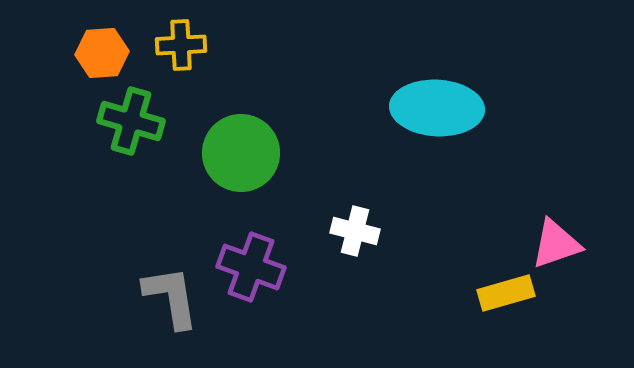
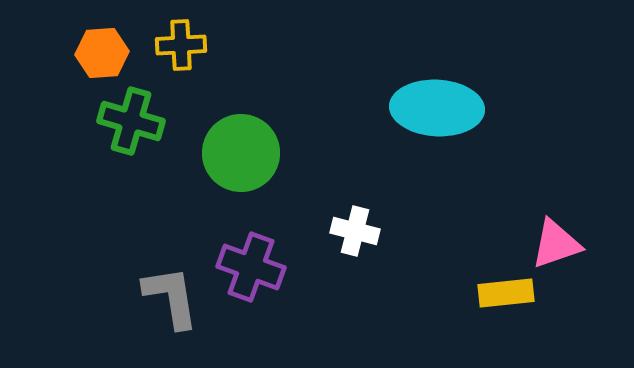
yellow rectangle: rotated 10 degrees clockwise
